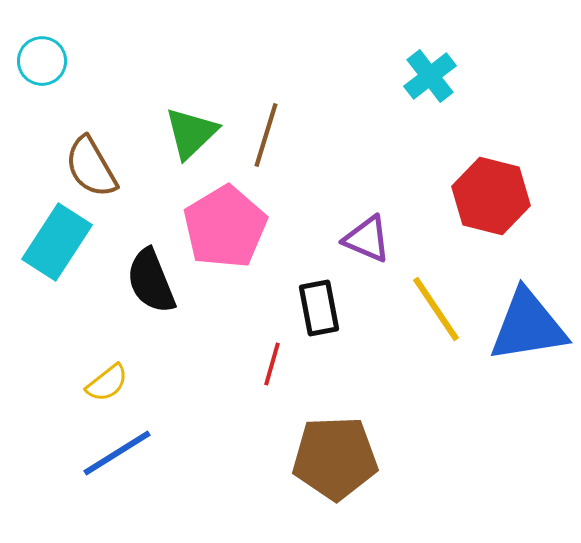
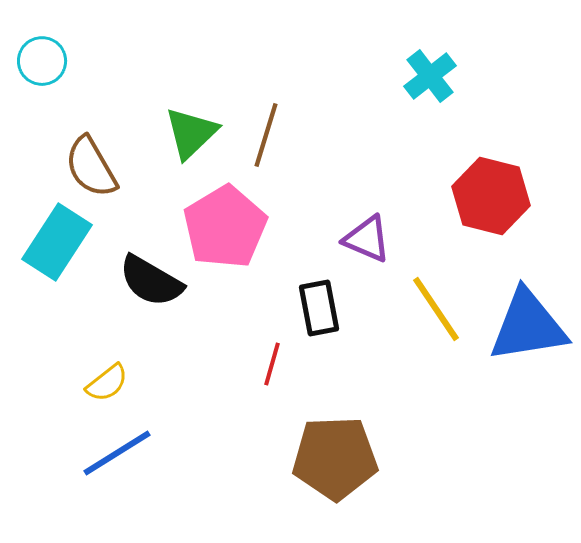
black semicircle: rotated 38 degrees counterclockwise
